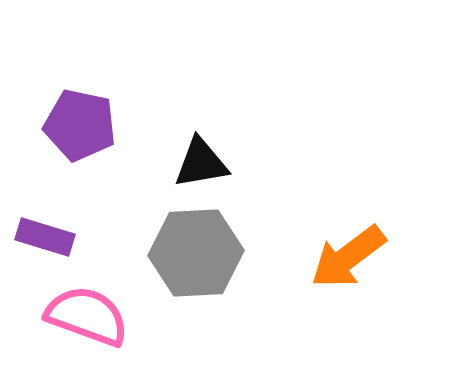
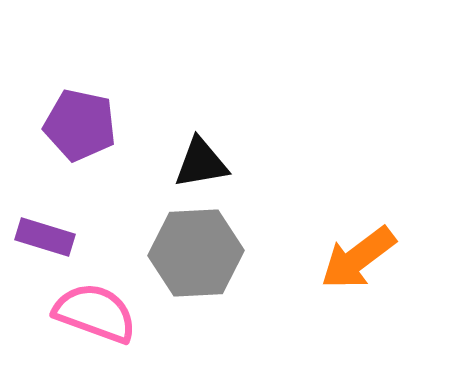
orange arrow: moved 10 px right, 1 px down
pink semicircle: moved 8 px right, 3 px up
